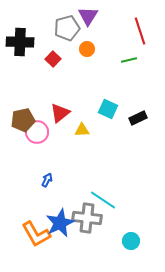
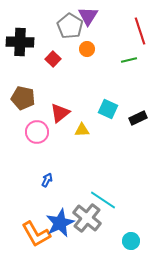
gray pentagon: moved 3 px right, 2 px up; rotated 25 degrees counterclockwise
brown pentagon: moved 22 px up; rotated 25 degrees clockwise
gray cross: rotated 32 degrees clockwise
